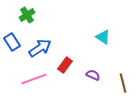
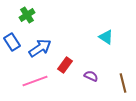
cyan triangle: moved 3 px right
purple semicircle: moved 2 px left, 1 px down
pink line: moved 1 px right, 2 px down
